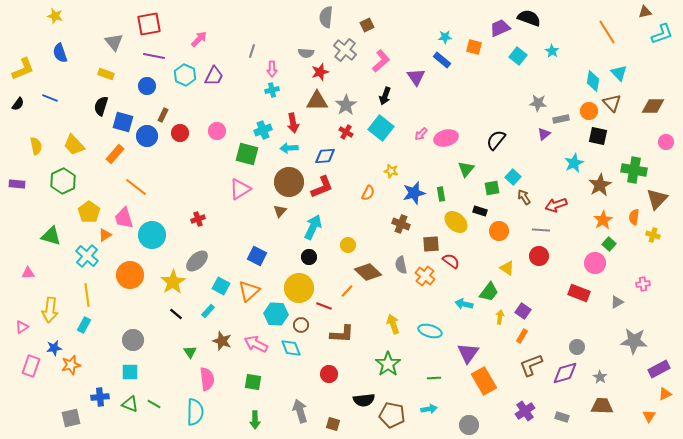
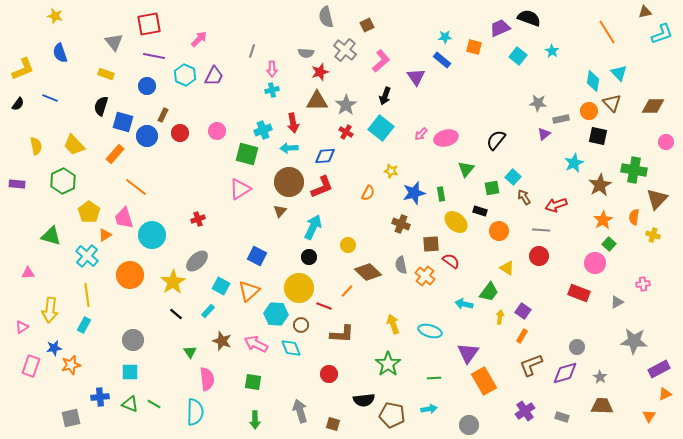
gray semicircle at (326, 17): rotated 20 degrees counterclockwise
